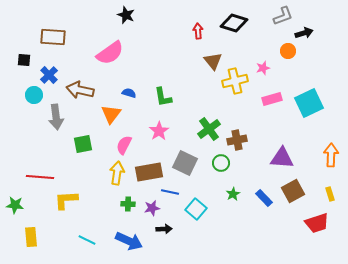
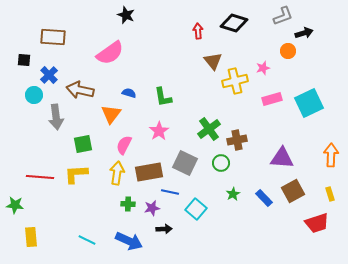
yellow L-shape at (66, 200): moved 10 px right, 26 px up
